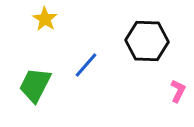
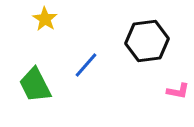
black hexagon: rotated 9 degrees counterclockwise
green trapezoid: rotated 54 degrees counterclockwise
pink L-shape: rotated 75 degrees clockwise
